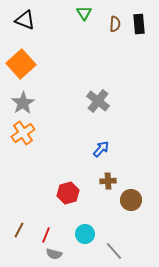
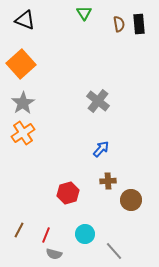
brown semicircle: moved 4 px right; rotated 14 degrees counterclockwise
